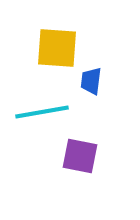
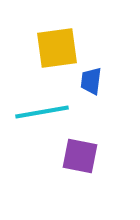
yellow square: rotated 12 degrees counterclockwise
